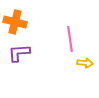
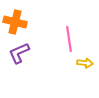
pink line: moved 1 px left
purple L-shape: rotated 20 degrees counterclockwise
